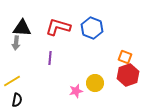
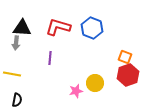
yellow line: moved 7 px up; rotated 42 degrees clockwise
